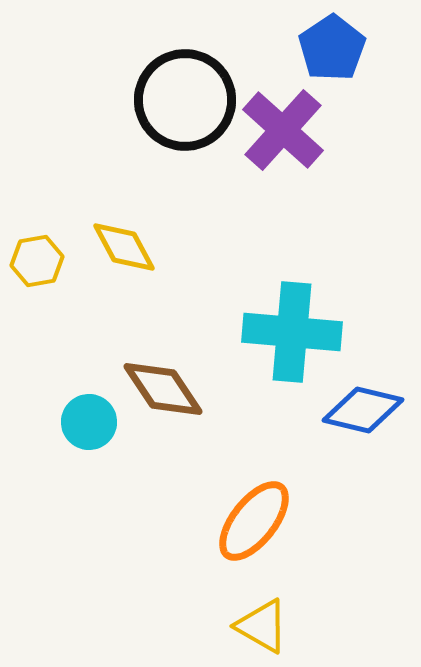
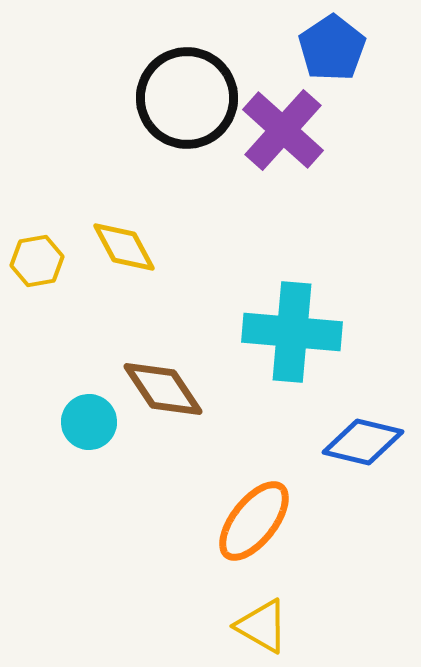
black circle: moved 2 px right, 2 px up
blue diamond: moved 32 px down
